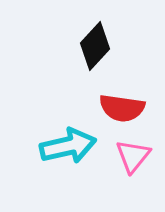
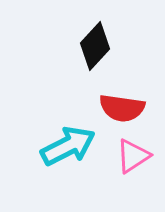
cyan arrow: rotated 14 degrees counterclockwise
pink triangle: rotated 18 degrees clockwise
